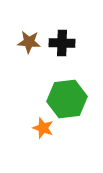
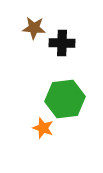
brown star: moved 5 px right, 14 px up
green hexagon: moved 2 px left
